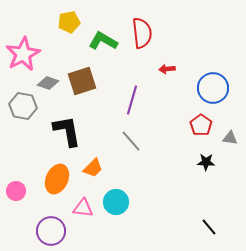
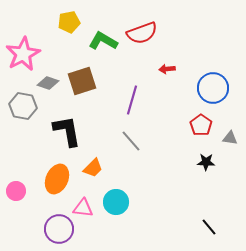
red semicircle: rotated 76 degrees clockwise
purple circle: moved 8 px right, 2 px up
